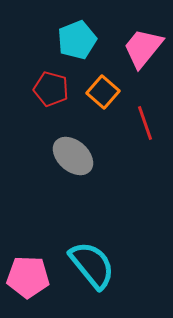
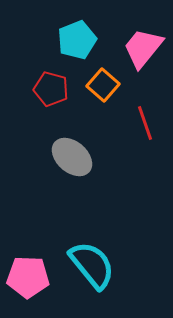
orange square: moved 7 px up
gray ellipse: moved 1 px left, 1 px down
